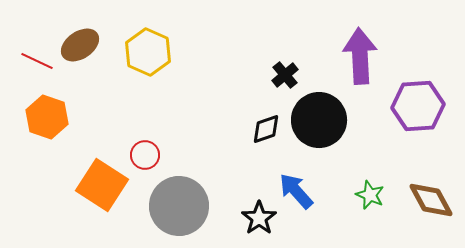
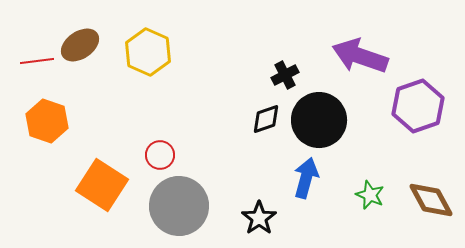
purple arrow: rotated 68 degrees counterclockwise
red line: rotated 32 degrees counterclockwise
black cross: rotated 12 degrees clockwise
purple hexagon: rotated 15 degrees counterclockwise
orange hexagon: moved 4 px down
black diamond: moved 10 px up
red circle: moved 15 px right
blue arrow: moved 10 px right, 13 px up; rotated 57 degrees clockwise
